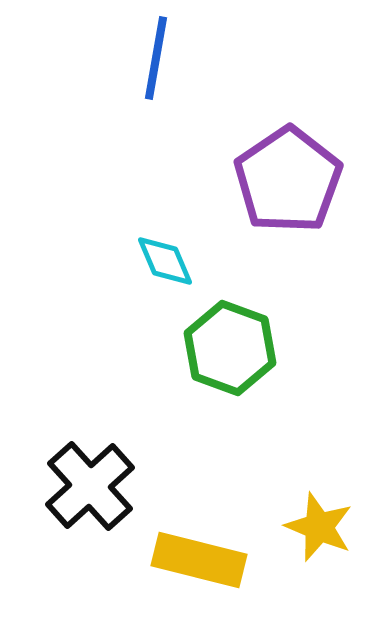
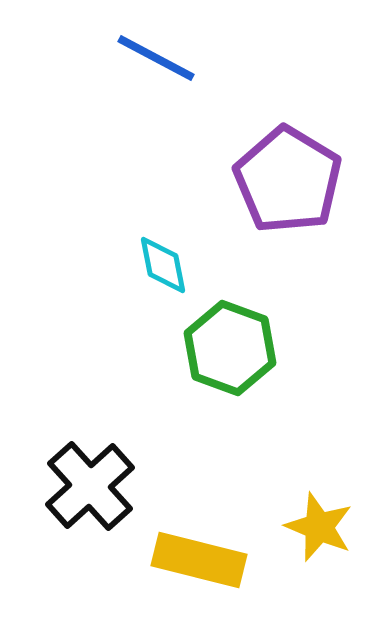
blue line: rotated 72 degrees counterclockwise
purple pentagon: rotated 7 degrees counterclockwise
cyan diamond: moved 2 px left, 4 px down; rotated 12 degrees clockwise
